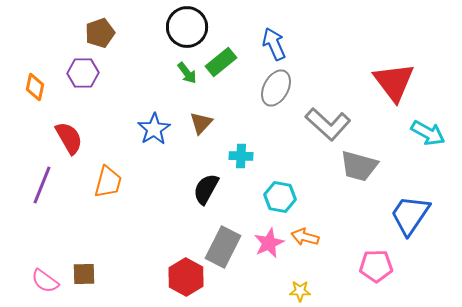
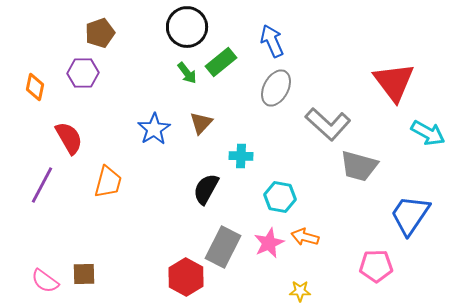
blue arrow: moved 2 px left, 3 px up
purple line: rotated 6 degrees clockwise
